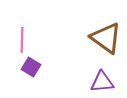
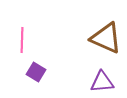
brown triangle: rotated 12 degrees counterclockwise
purple square: moved 5 px right, 5 px down
